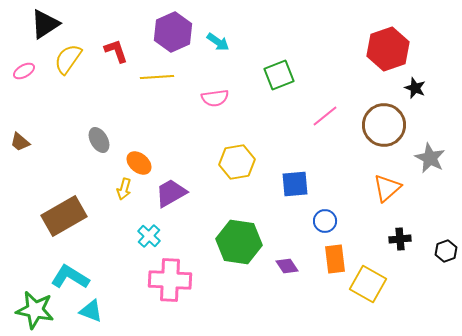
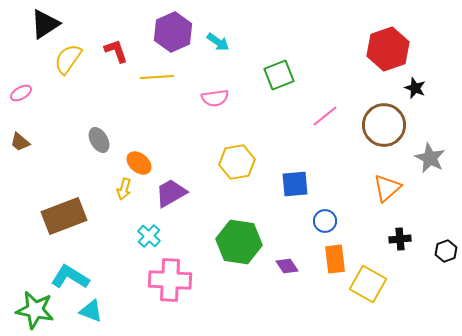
pink ellipse: moved 3 px left, 22 px down
brown rectangle: rotated 9 degrees clockwise
